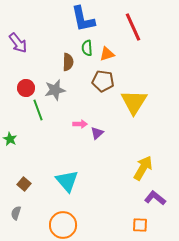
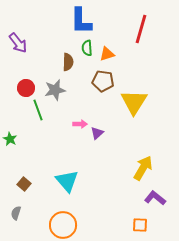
blue L-shape: moved 2 px left, 2 px down; rotated 12 degrees clockwise
red line: moved 8 px right, 2 px down; rotated 40 degrees clockwise
